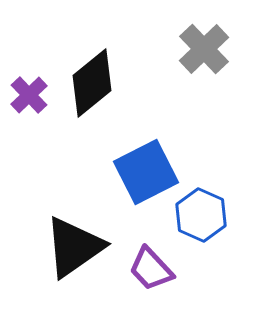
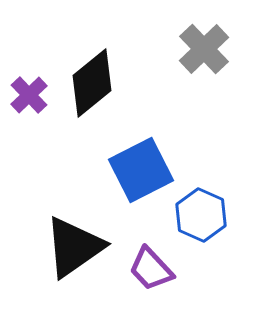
blue square: moved 5 px left, 2 px up
